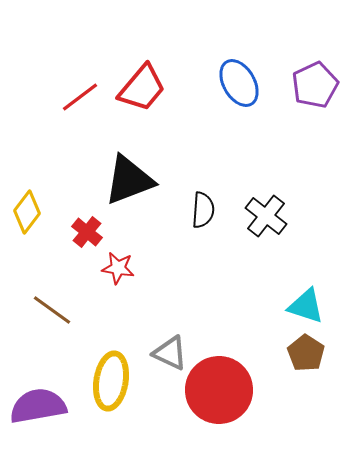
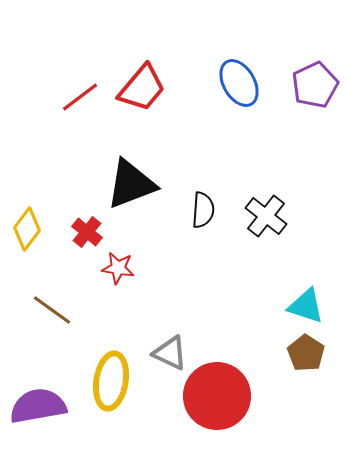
black triangle: moved 2 px right, 4 px down
yellow diamond: moved 17 px down
red circle: moved 2 px left, 6 px down
